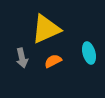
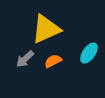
cyan ellipse: rotated 50 degrees clockwise
gray arrow: moved 3 px right, 1 px down; rotated 60 degrees clockwise
